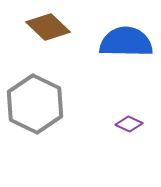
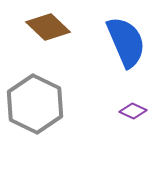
blue semicircle: rotated 66 degrees clockwise
purple diamond: moved 4 px right, 13 px up
